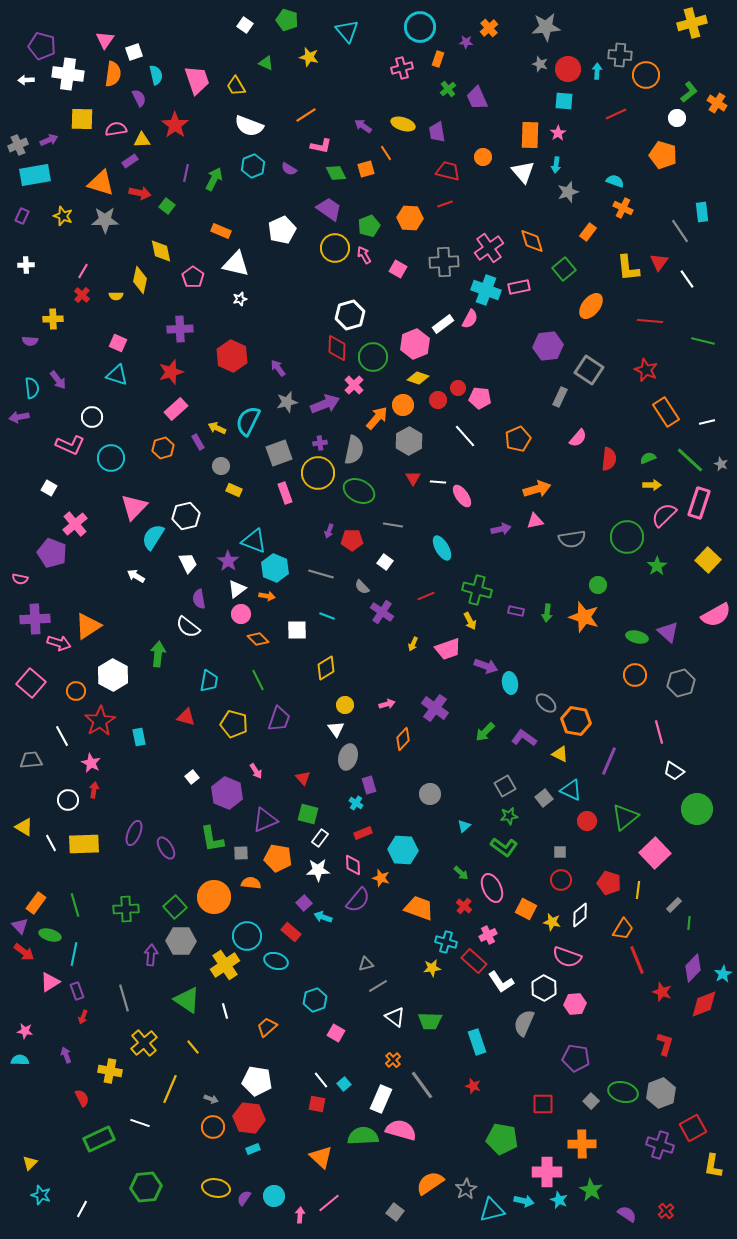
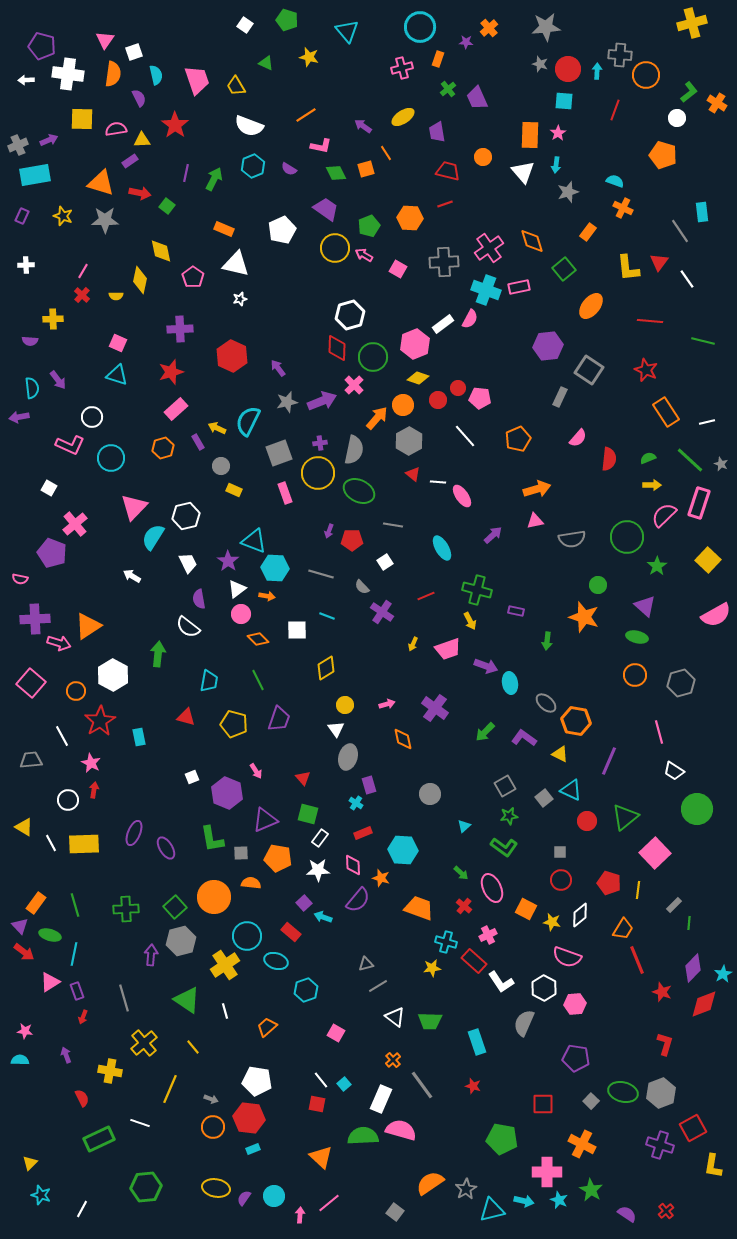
red line at (616, 114): moved 1 px left, 4 px up; rotated 45 degrees counterclockwise
yellow ellipse at (403, 124): moved 7 px up; rotated 50 degrees counterclockwise
purple trapezoid at (329, 209): moved 3 px left
orange rectangle at (221, 231): moved 3 px right, 2 px up
pink arrow at (364, 255): rotated 30 degrees counterclockwise
purple arrow at (325, 404): moved 3 px left, 3 px up
red triangle at (413, 478): moved 4 px up; rotated 21 degrees counterclockwise
purple arrow at (501, 529): moved 8 px left, 6 px down; rotated 30 degrees counterclockwise
white square at (385, 562): rotated 21 degrees clockwise
cyan hexagon at (275, 568): rotated 20 degrees counterclockwise
white arrow at (136, 576): moved 4 px left
green arrow at (547, 613): moved 28 px down
purple triangle at (668, 632): moved 23 px left, 26 px up
orange diamond at (403, 739): rotated 55 degrees counterclockwise
white square at (192, 777): rotated 16 degrees clockwise
gray hexagon at (181, 941): rotated 16 degrees counterclockwise
cyan hexagon at (315, 1000): moved 9 px left, 10 px up
orange cross at (582, 1144): rotated 28 degrees clockwise
